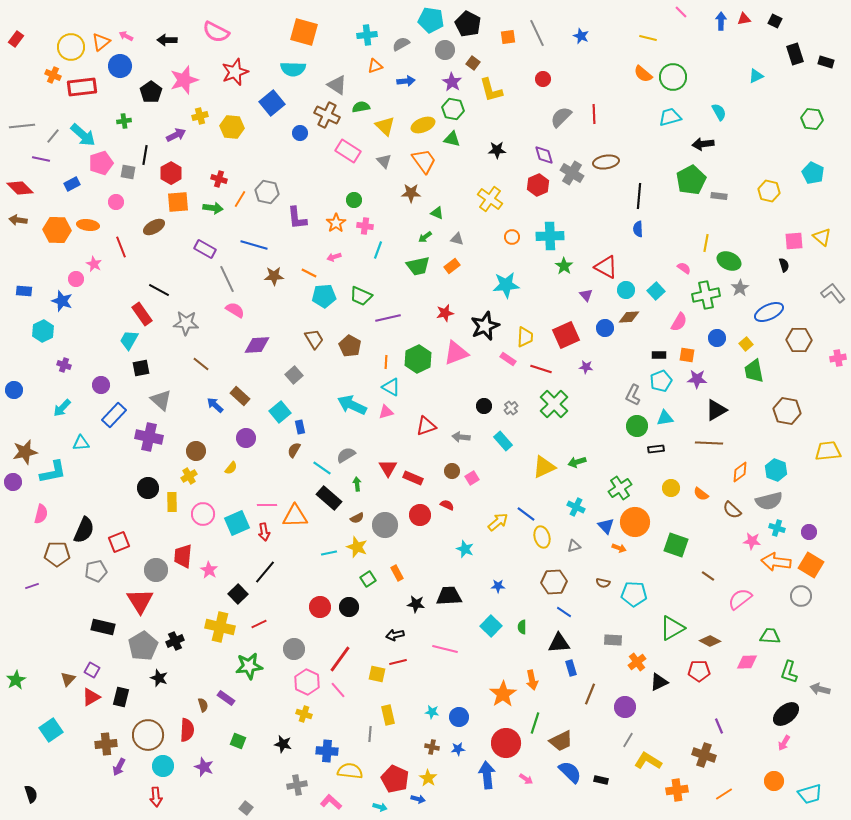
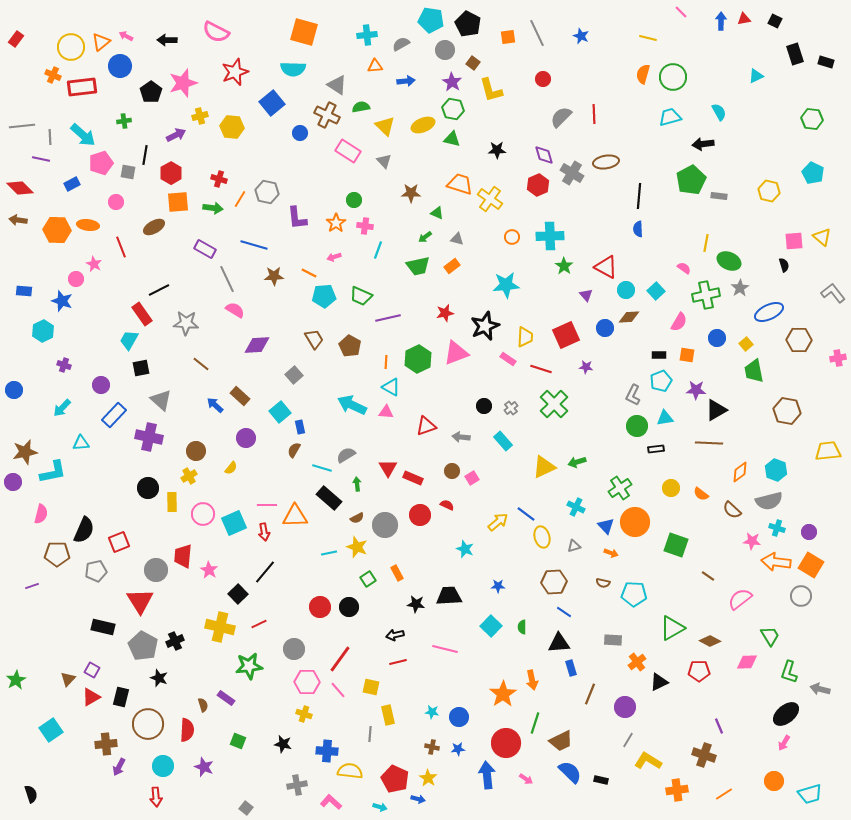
orange triangle at (375, 66): rotated 14 degrees clockwise
orange semicircle at (643, 74): rotated 66 degrees clockwise
pink star at (184, 80): moved 1 px left, 3 px down
gray line at (53, 136): moved 3 px left, 1 px down; rotated 42 degrees counterclockwise
orange trapezoid at (424, 161): moved 36 px right, 23 px down; rotated 36 degrees counterclockwise
black line at (159, 290): rotated 55 degrees counterclockwise
purple star at (697, 379): moved 1 px left, 11 px down
pink triangle at (386, 412): rotated 21 degrees clockwise
cyan line at (322, 468): rotated 18 degrees counterclockwise
cyan square at (237, 523): moved 3 px left
orange arrow at (619, 548): moved 8 px left, 5 px down
green trapezoid at (770, 636): rotated 55 degrees clockwise
gray pentagon at (143, 646): rotated 12 degrees counterclockwise
yellow square at (377, 674): moved 6 px left, 13 px down
pink hexagon at (307, 682): rotated 25 degrees counterclockwise
brown circle at (148, 735): moved 11 px up
